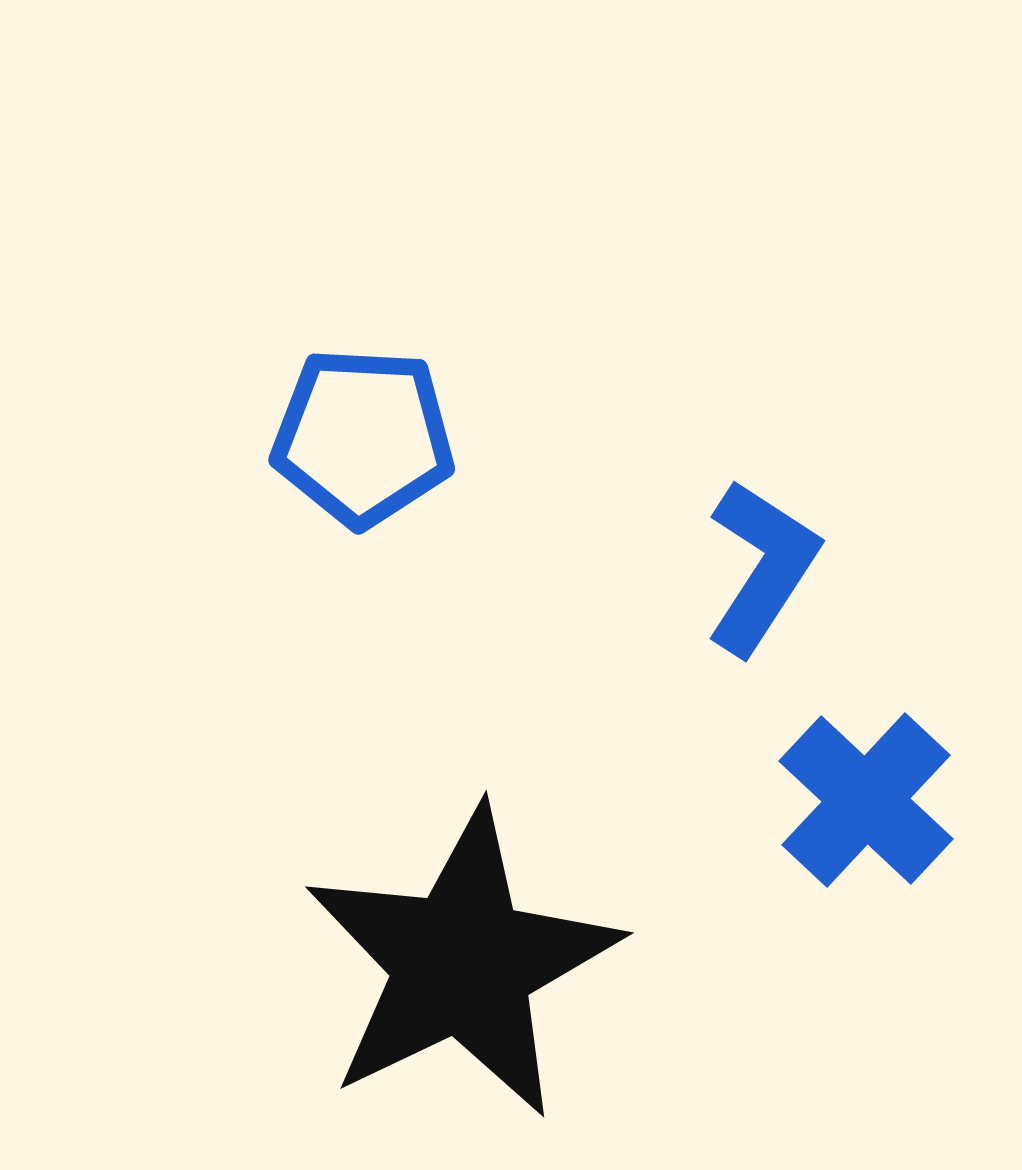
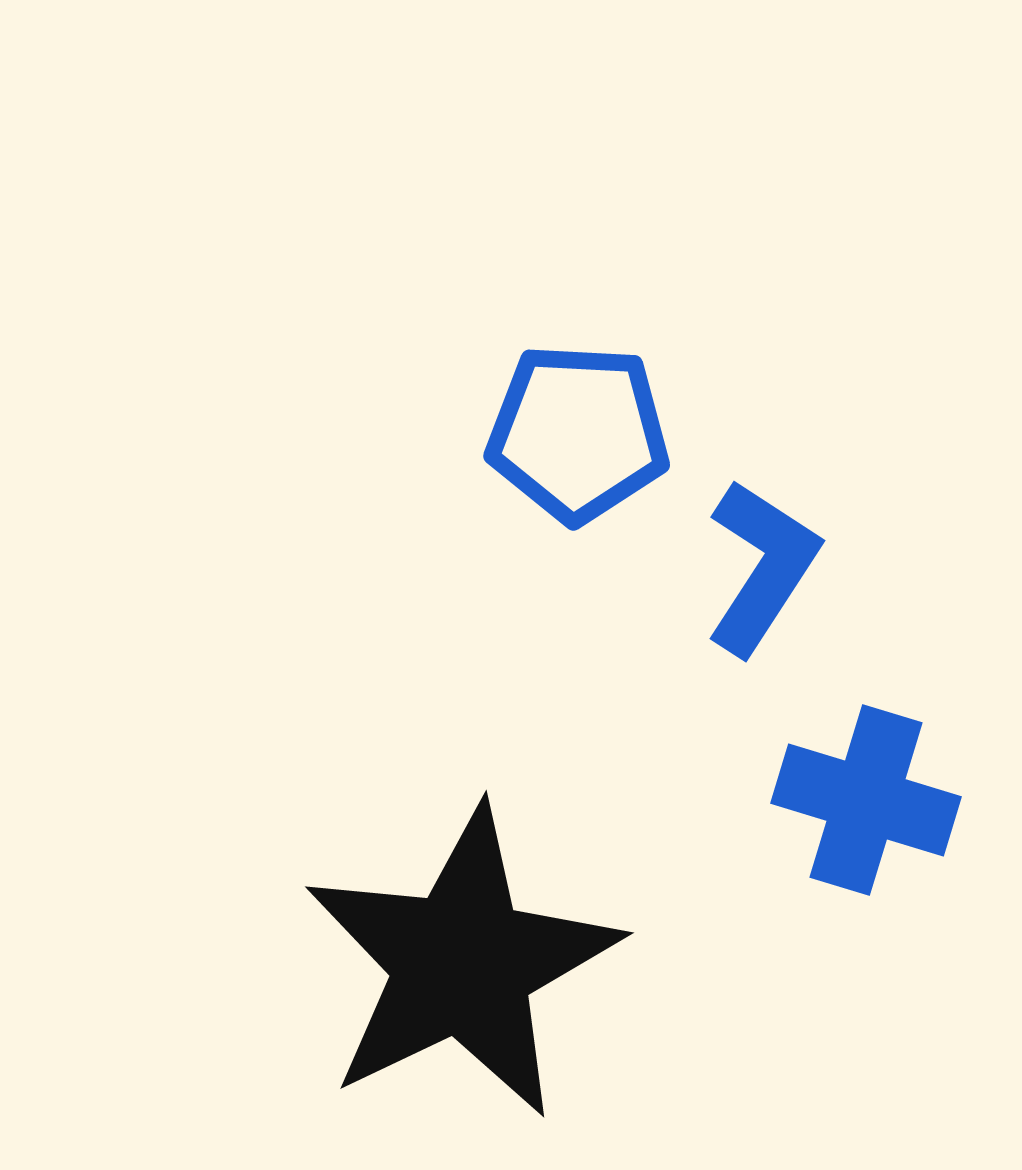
blue pentagon: moved 215 px right, 4 px up
blue cross: rotated 26 degrees counterclockwise
